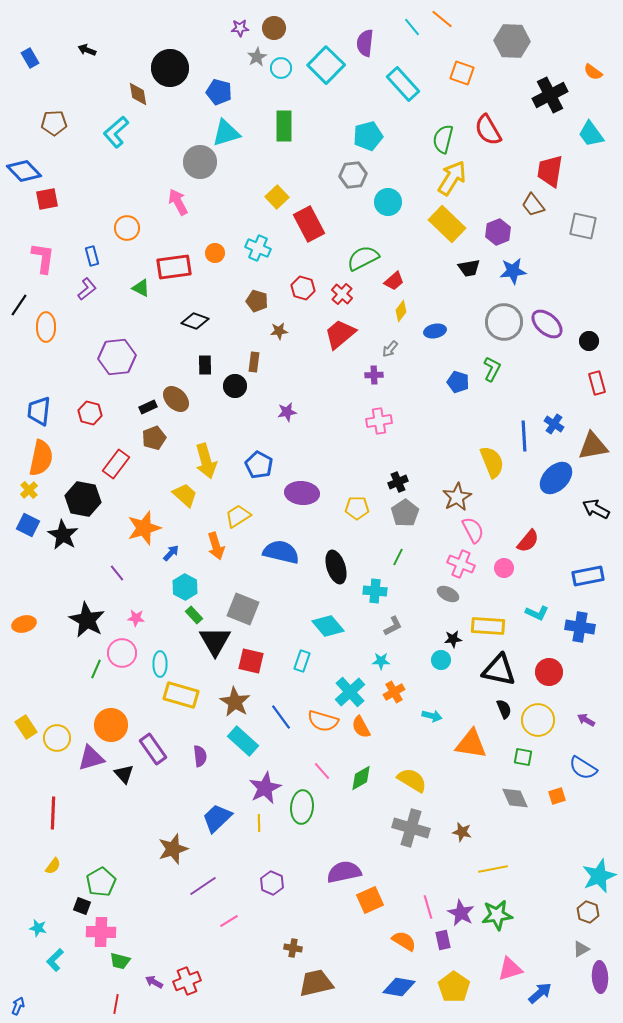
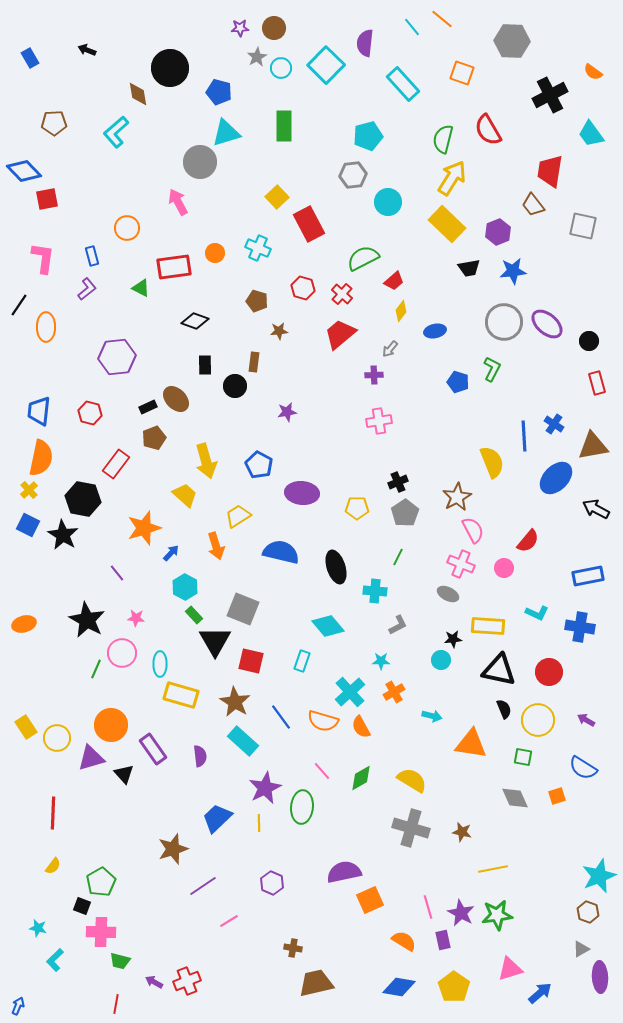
gray L-shape at (393, 626): moved 5 px right, 1 px up
